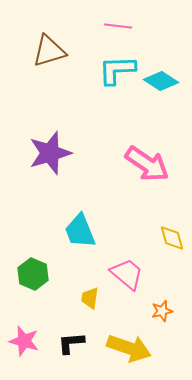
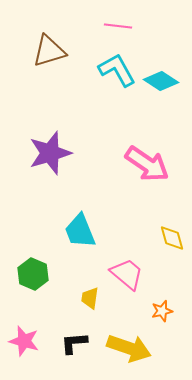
cyan L-shape: rotated 63 degrees clockwise
black L-shape: moved 3 px right
